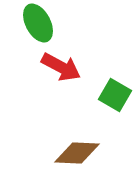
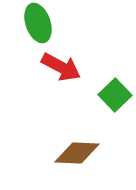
green ellipse: rotated 9 degrees clockwise
green square: rotated 16 degrees clockwise
